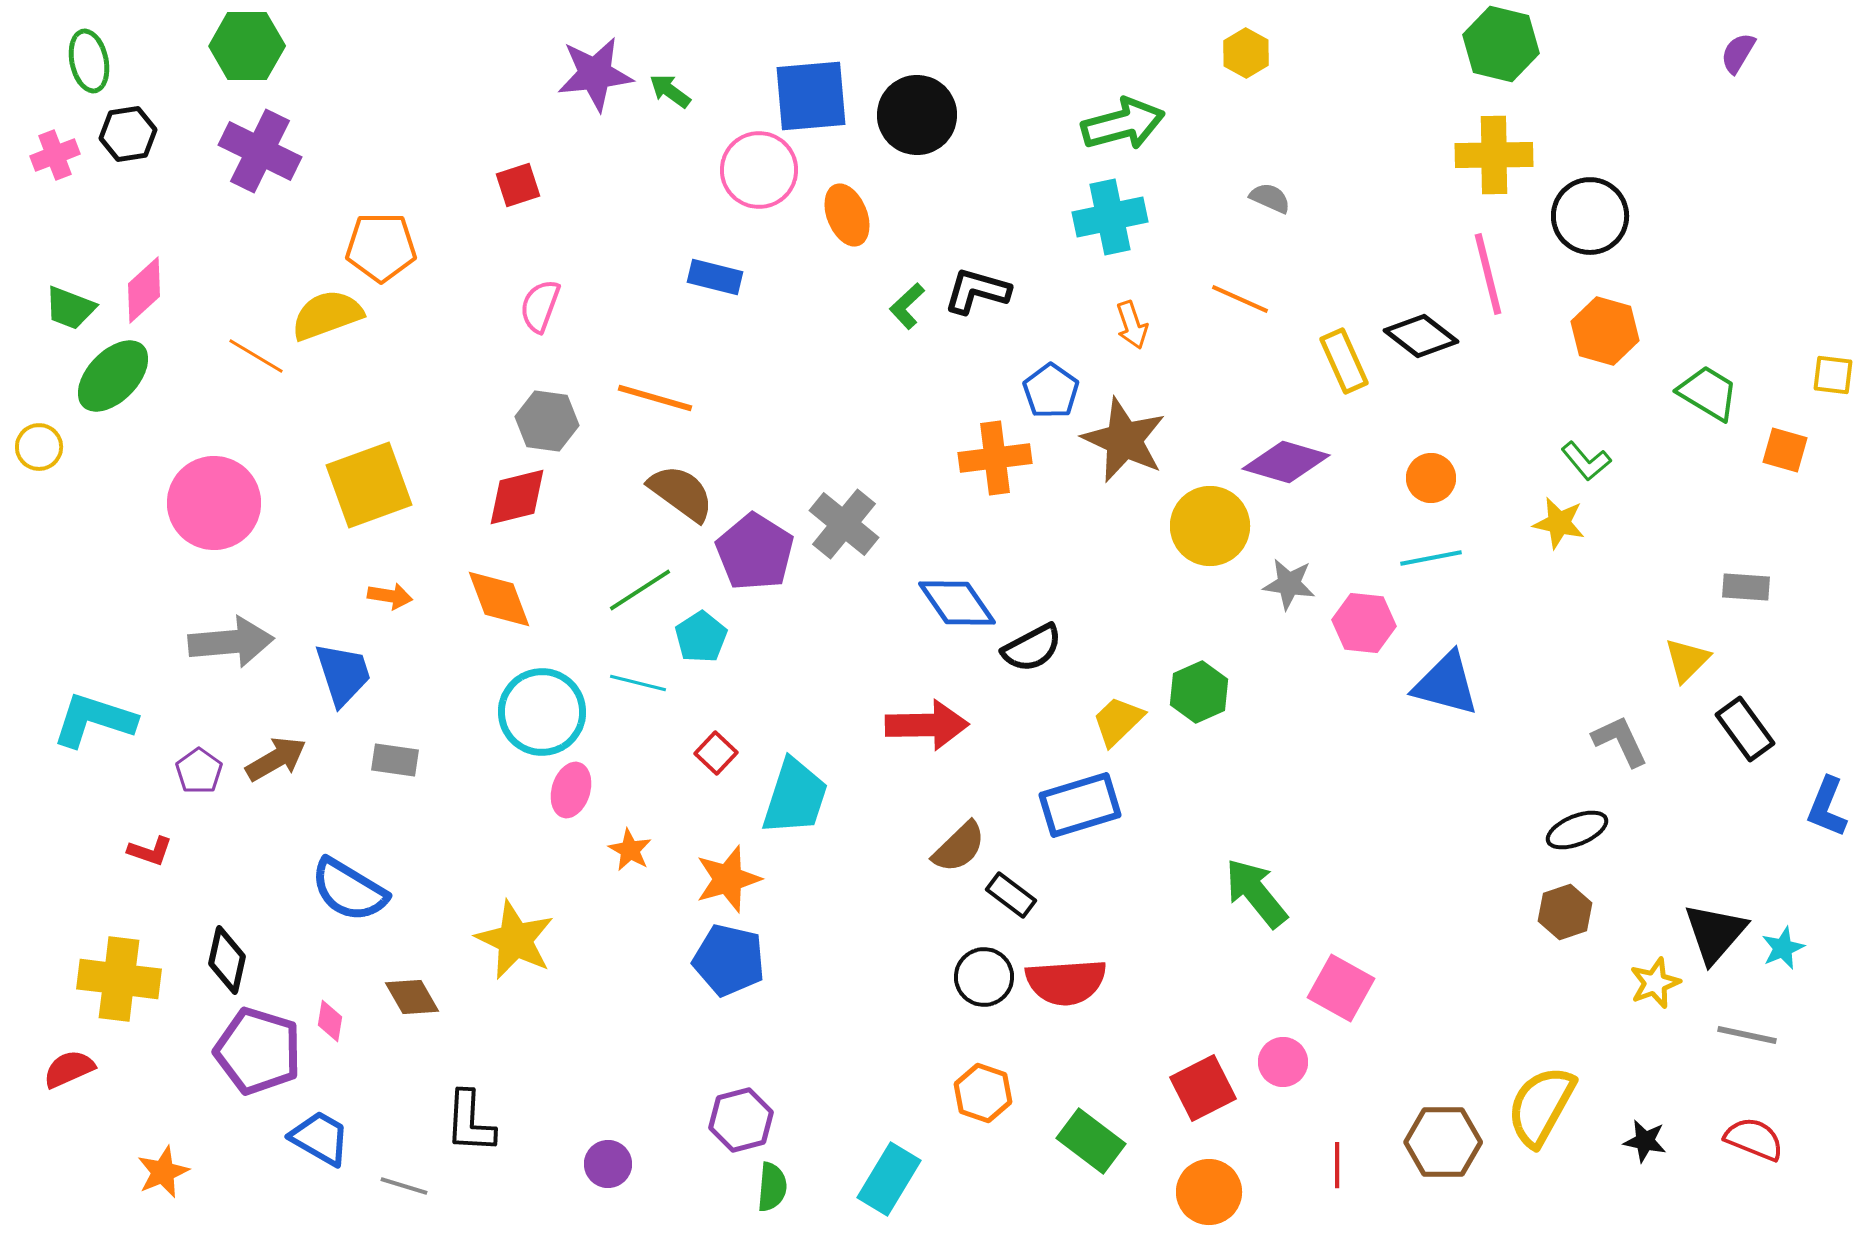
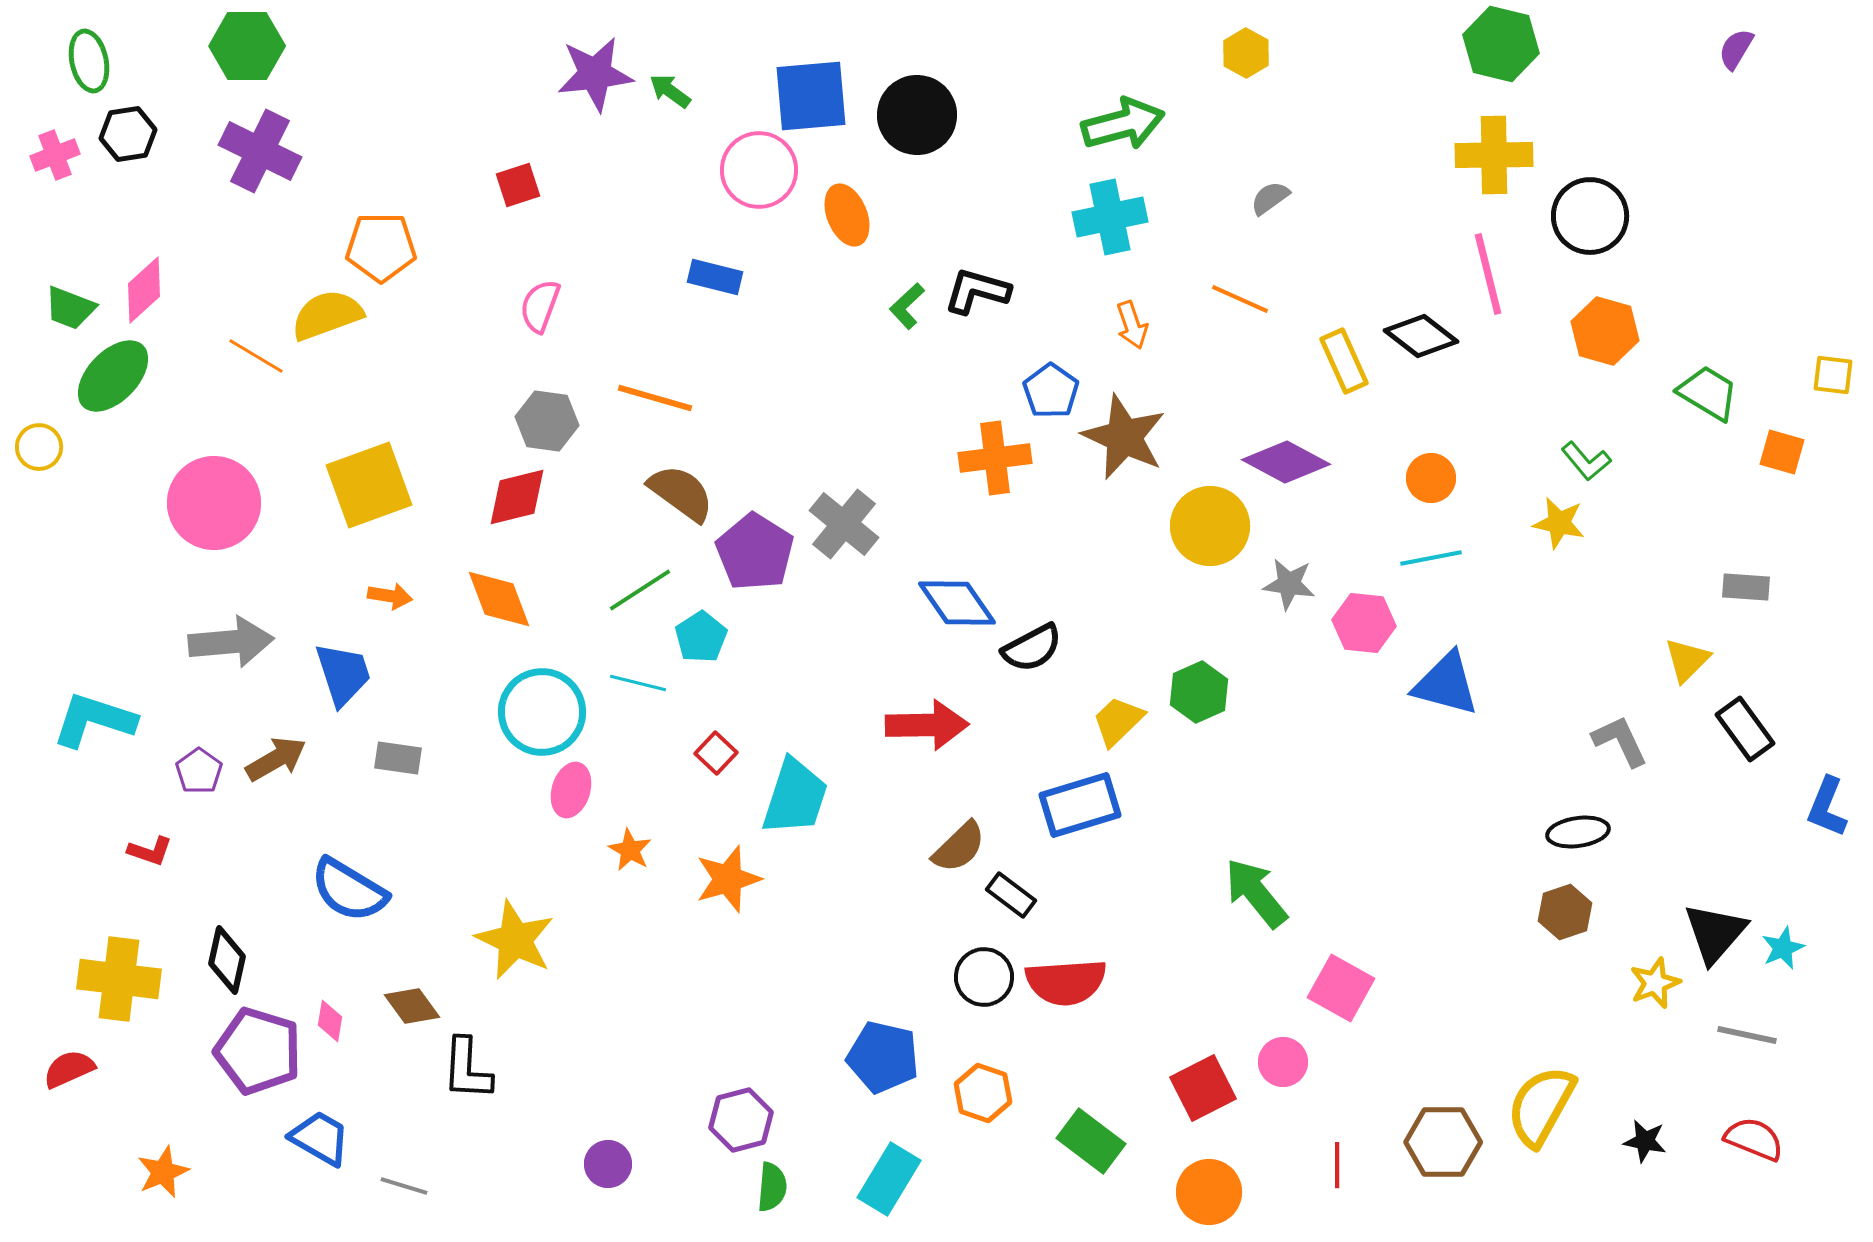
purple semicircle at (1738, 53): moved 2 px left, 4 px up
gray semicircle at (1270, 198): rotated 60 degrees counterclockwise
brown star at (1124, 440): moved 3 px up
orange square at (1785, 450): moved 3 px left, 2 px down
purple diamond at (1286, 462): rotated 12 degrees clockwise
gray rectangle at (395, 760): moved 3 px right, 2 px up
black ellipse at (1577, 830): moved 1 px right, 2 px down; rotated 14 degrees clockwise
blue pentagon at (729, 960): moved 154 px right, 97 px down
brown diamond at (412, 997): moved 9 px down; rotated 6 degrees counterclockwise
black L-shape at (470, 1122): moved 3 px left, 53 px up
